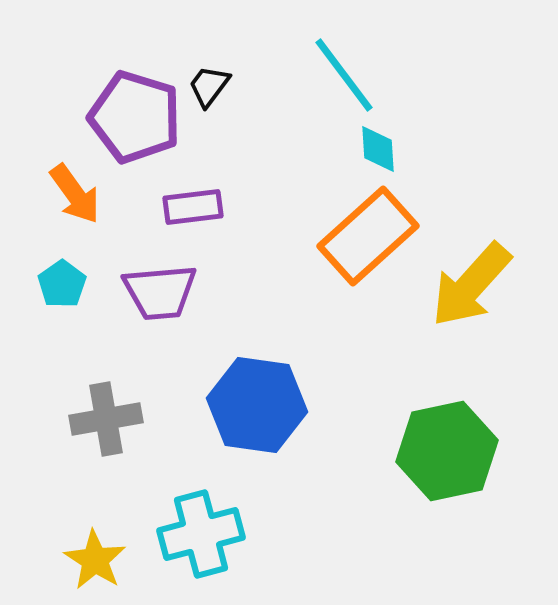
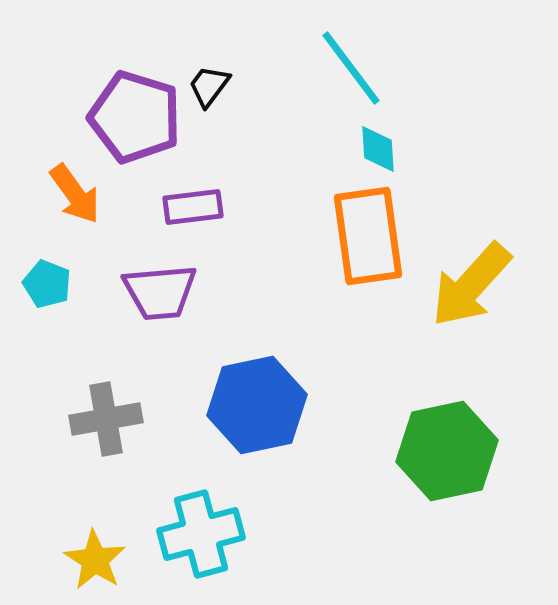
cyan line: moved 7 px right, 7 px up
orange rectangle: rotated 56 degrees counterclockwise
cyan pentagon: moved 15 px left; rotated 15 degrees counterclockwise
blue hexagon: rotated 20 degrees counterclockwise
